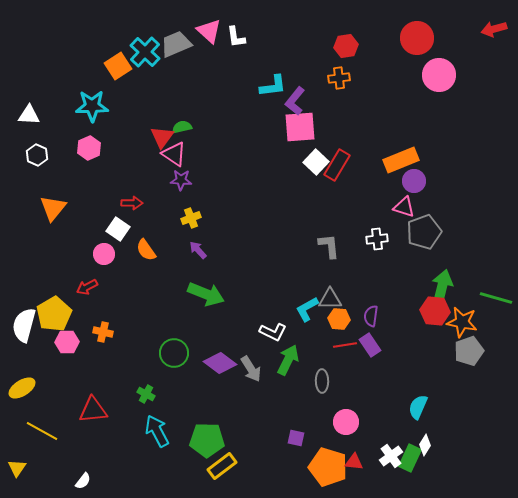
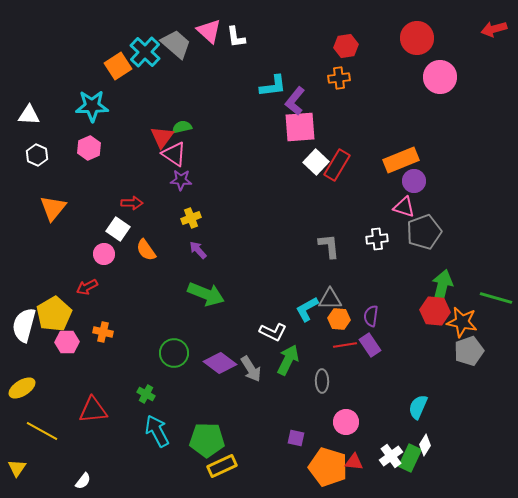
gray trapezoid at (176, 44): rotated 64 degrees clockwise
pink circle at (439, 75): moved 1 px right, 2 px down
yellow rectangle at (222, 466): rotated 12 degrees clockwise
